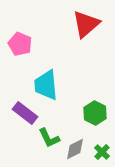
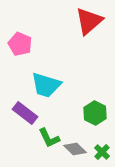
red triangle: moved 3 px right, 3 px up
cyan trapezoid: rotated 68 degrees counterclockwise
gray diamond: rotated 70 degrees clockwise
